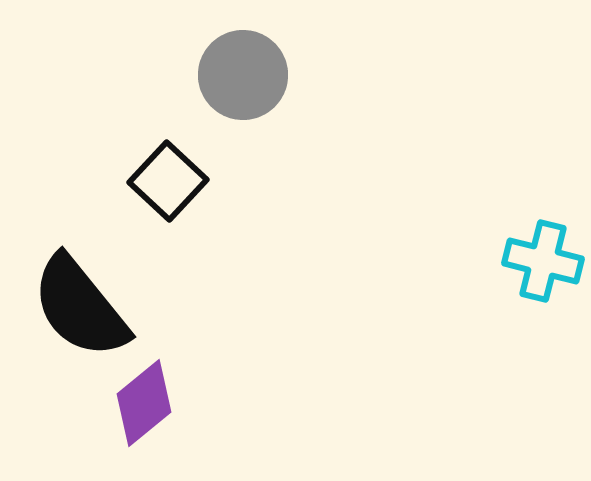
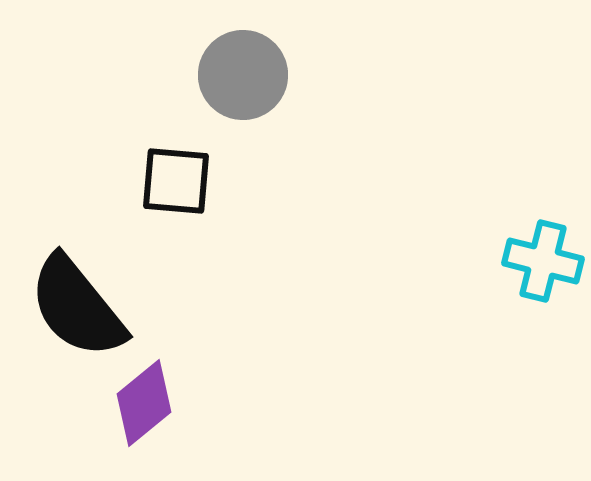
black square: moved 8 px right; rotated 38 degrees counterclockwise
black semicircle: moved 3 px left
